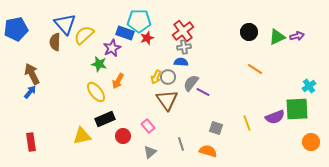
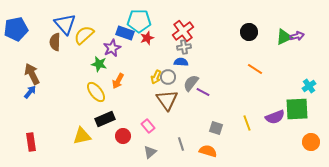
green triangle: moved 7 px right
